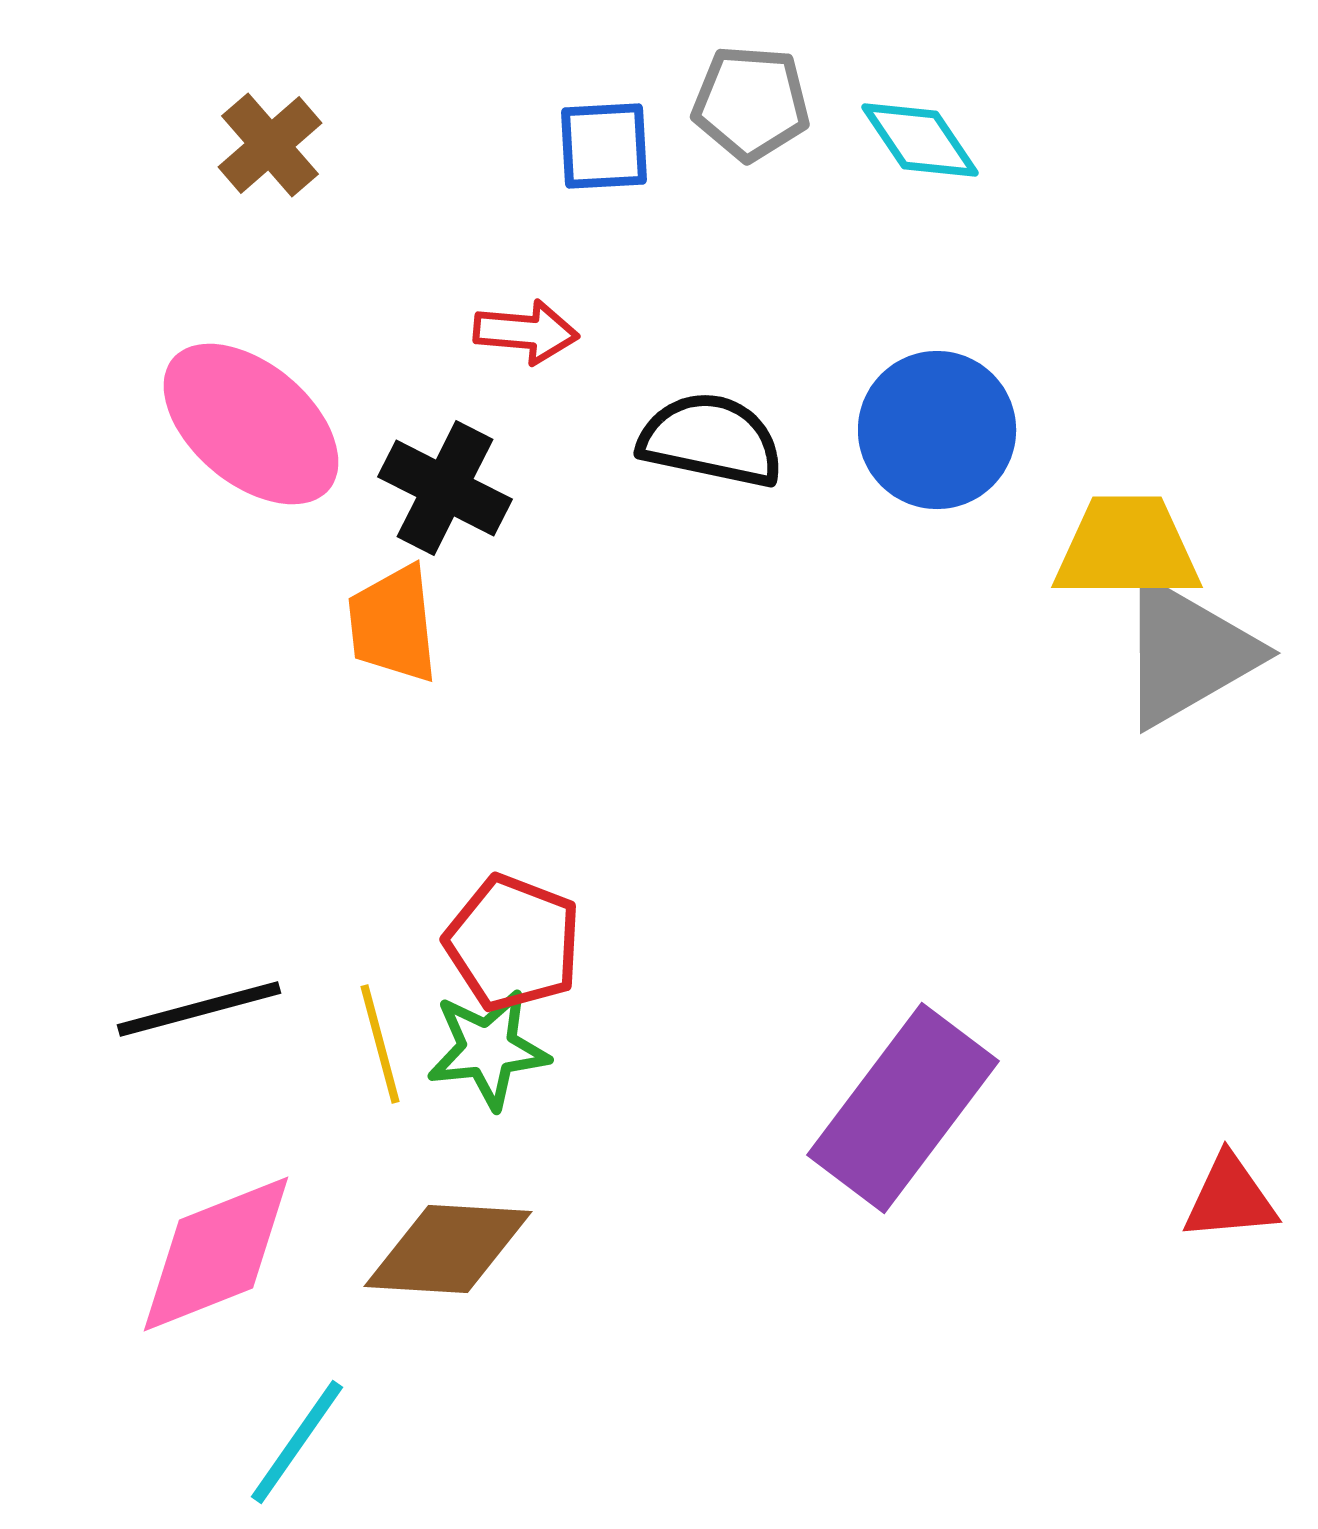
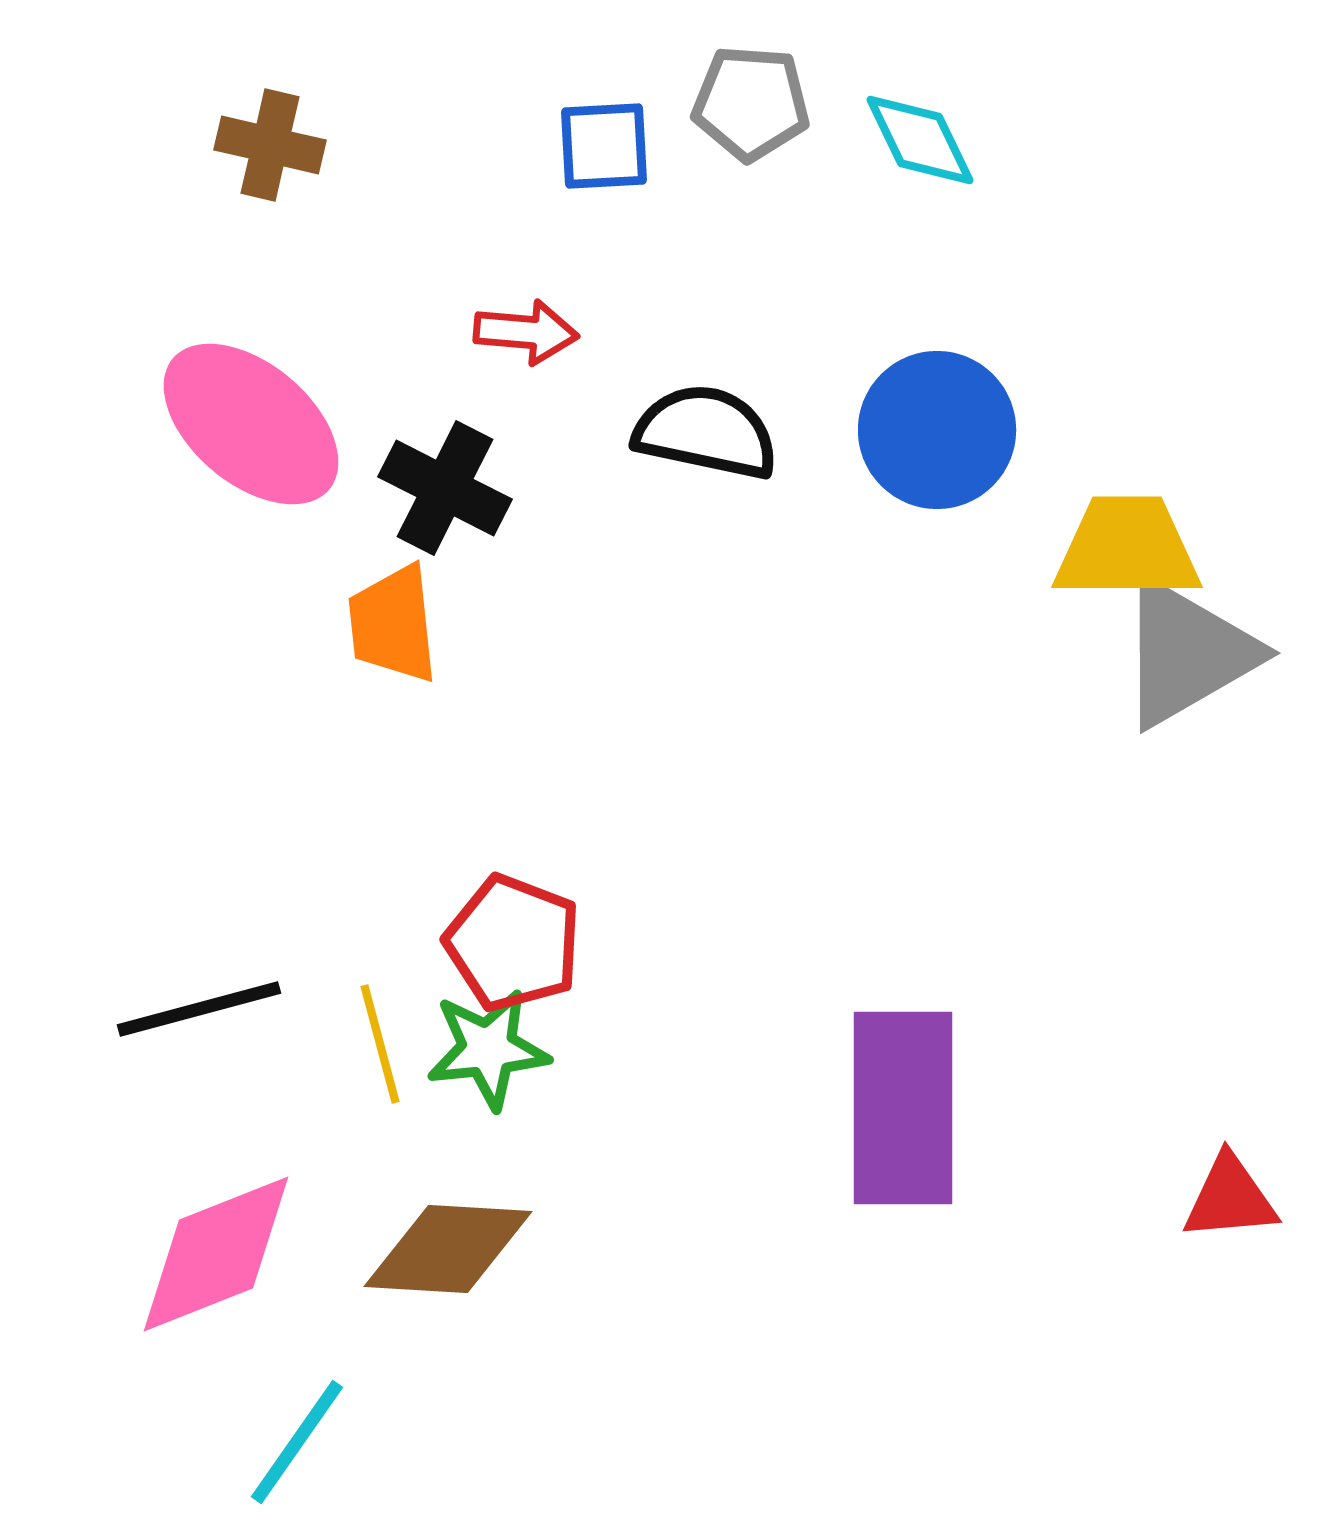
cyan diamond: rotated 8 degrees clockwise
brown cross: rotated 36 degrees counterclockwise
black semicircle: moved 5 px left, 8 px up
purple rectangle: rotated 37 degrees counterclockwise
